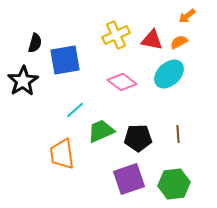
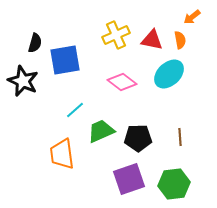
orange arrow: moved 5 px right, 1 px down
orange semicircle: moved 1 px right, 2 px up; rotated 108 degrees clockwise
black star: rotated 16 degrees counterclockwise
brown line: moved 2 px right, 3 px down
